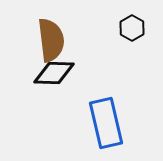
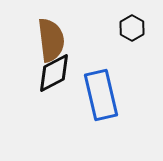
black diamond: rotated 30 degrees counterclockwise
blue rectangle: moved 5 px left, 28 px up
